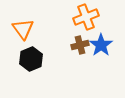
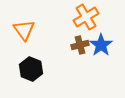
orange cross: rotated 10 degrees counterclockwise
orange triangle: moved 1 px right, 1 px down
black hexagon: moved 10 px down; rotated 15 degrees counterclockwise
